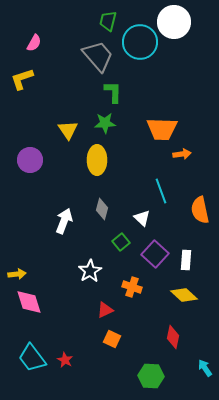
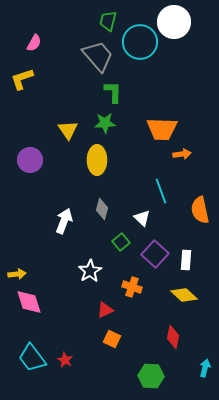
cyan arrow: rotated 48 degrees clockwise
